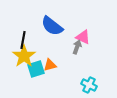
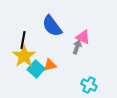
blue semicircle: rotated 15 degrees clockwise
cyan square: rotated 30 degrees counterclockwise
